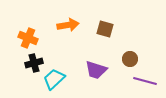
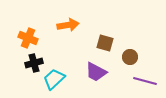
brown square: moved 14 px down
brown circle: moved 2 px up
purple trapezoid: moved 2 px down; rotated 10 degrees clockwise
